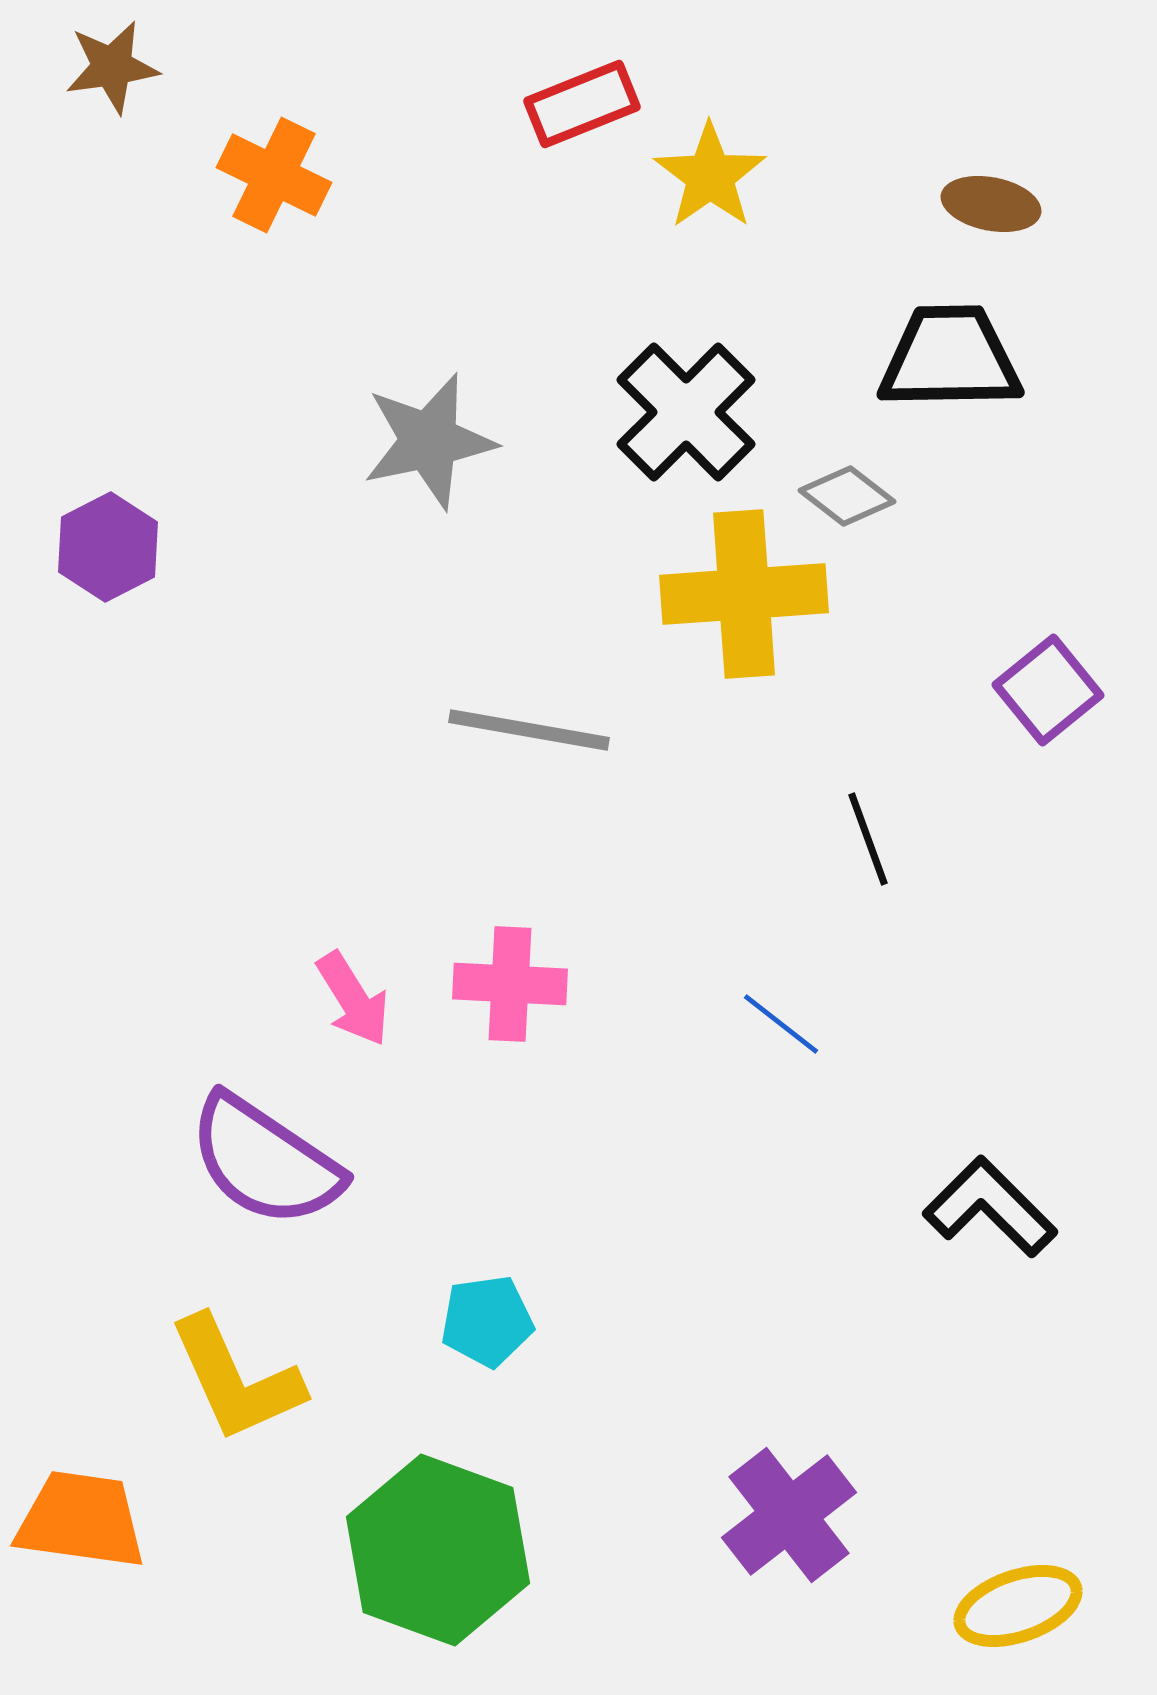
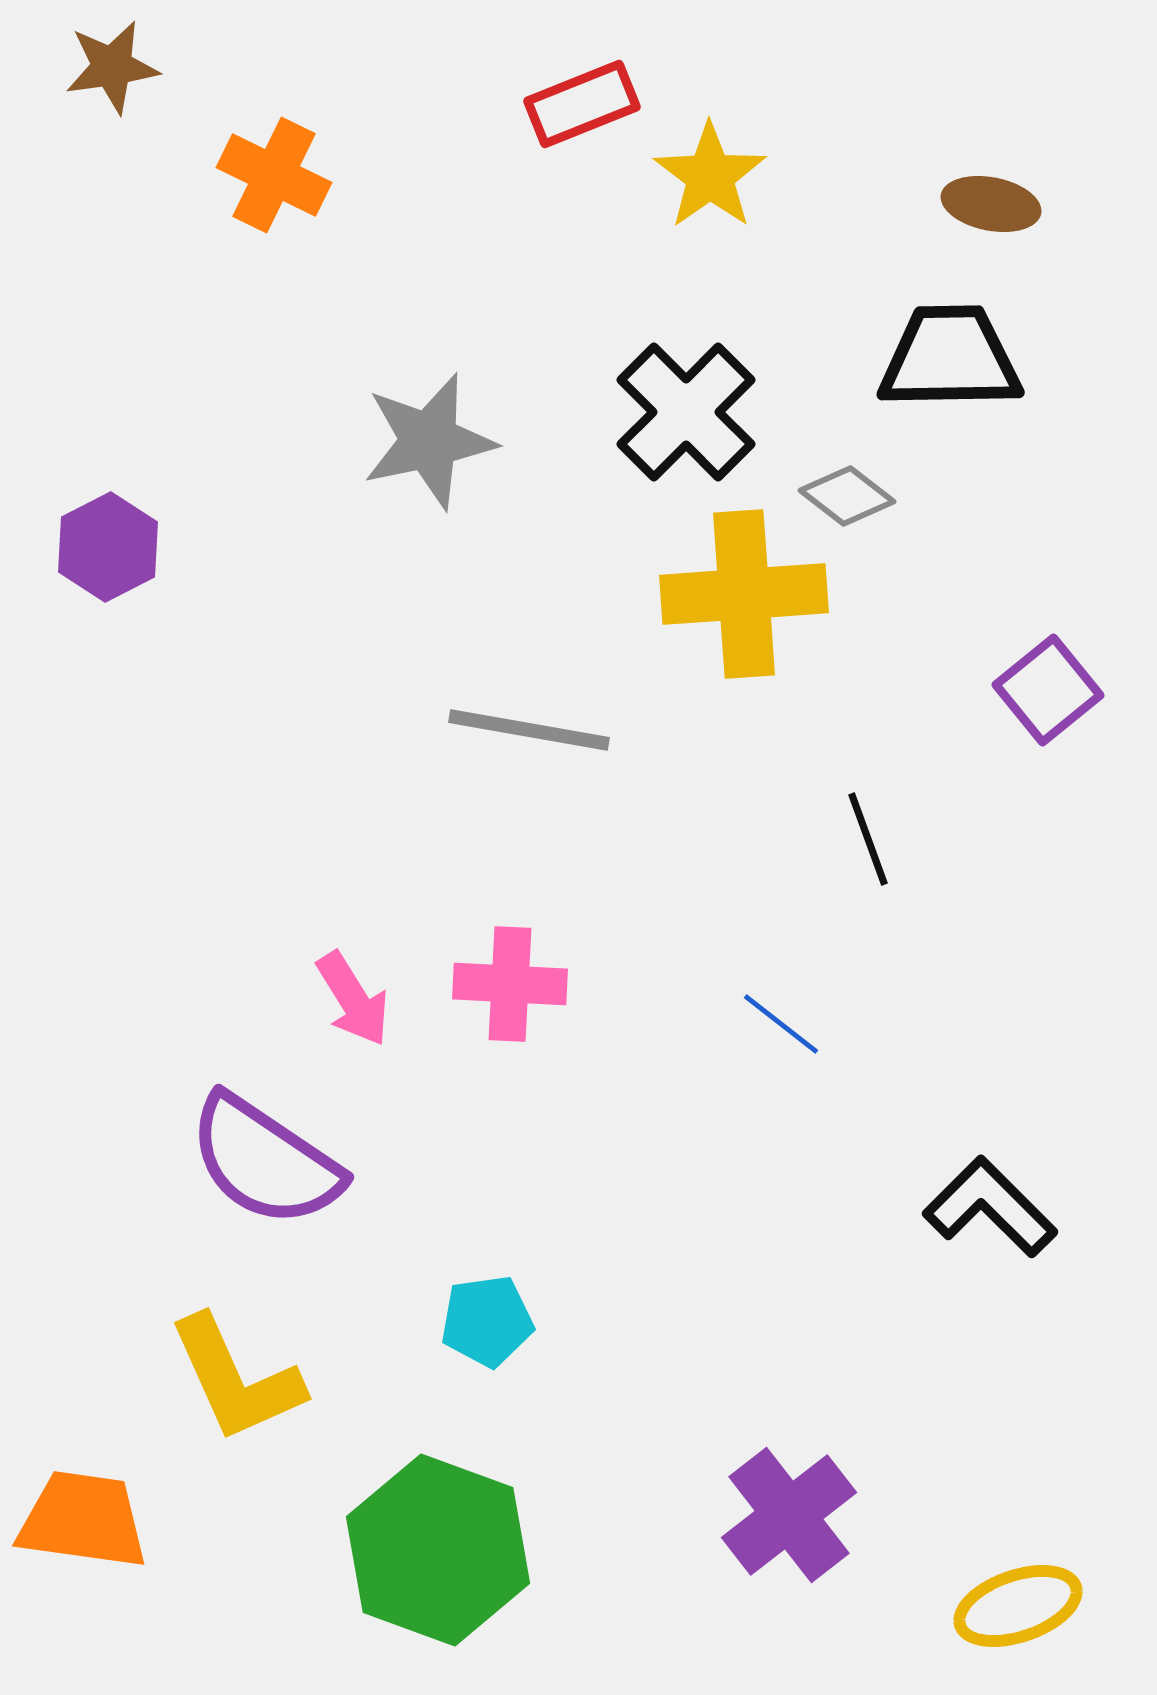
orange trapezoid: moved 2 px right
